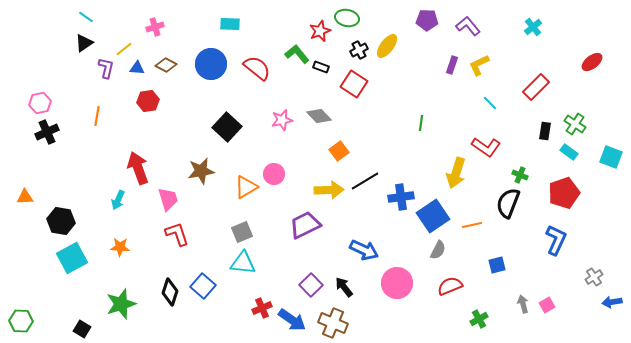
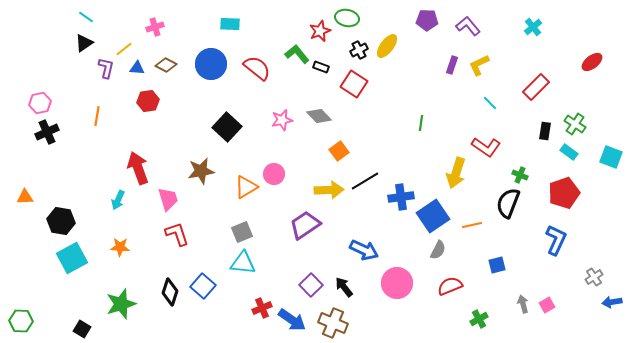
purple trapezoid at (305, 225): rotated 8 degrees counterclockwise
